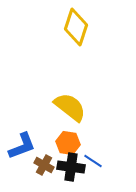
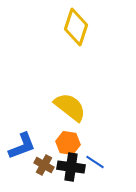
blue line: moved 2 px right, 1 px down
